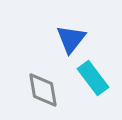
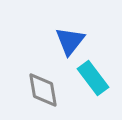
blue triangle: moved 1 px left, 2 px down
